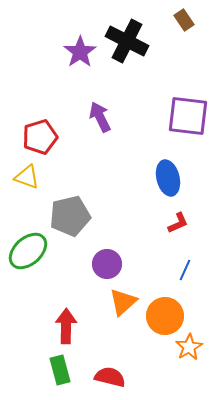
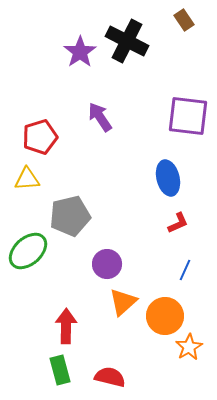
purple arrow: rotated 8 degrees counterclockwise
yellow triangle: moved 2 px down; rotated 24 degrees counterclockwise
